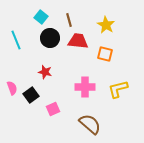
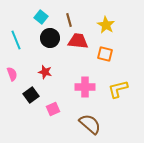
pink semicircle: moved 14 px up
